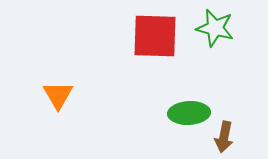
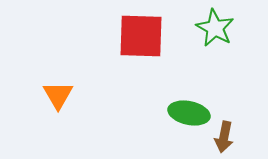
green star: rotated 15 degrees clockwise
red square: moved 14 px left
green ellipse: rotated 15 degrees clockwise
